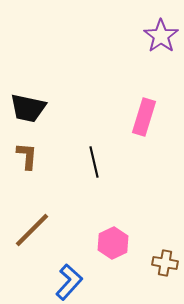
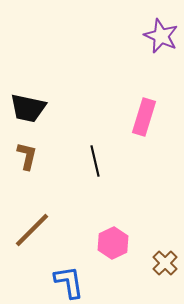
purple star: rotated 12 degrees counterclockwise
brown L-shape: rotated 8 degrees clockwise
black line: moved 1 px right, 1 px up
brown cross: rotated 35 degrees clockwise
blue L-shape: rotated 51 degrees counterclockwise
